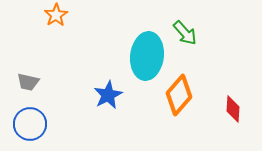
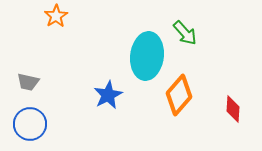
orange star: moved 1 px down
